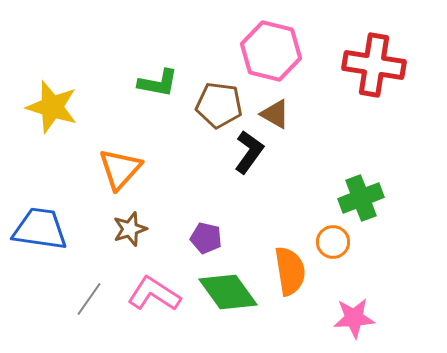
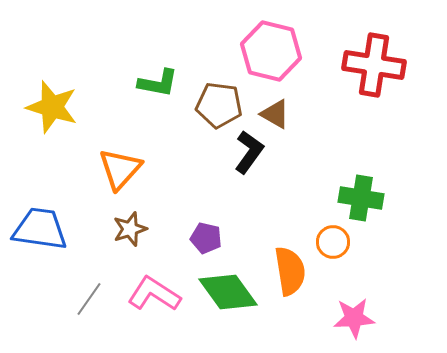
green cross: rotated 30 degrees clockwise
